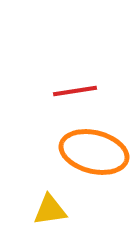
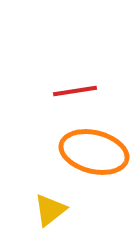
yellow triangle: rotated 30 degrees counterclockwise
